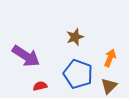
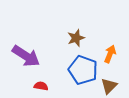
brown star: moved 1 px right, 1 px down
orange arrow: moved 4 px up
blue pentagon: moved 5 px right, 4 px up
red semicircle: moved 1 px right; rotated 24 degrees clockwise
